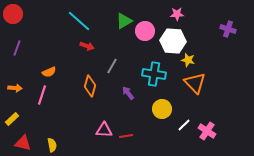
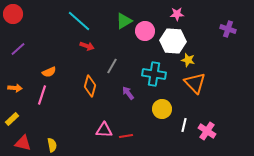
purple line: moved 1 px right, 1 px down; rotated 28 degrees clockwise
white line: rotated 32 degrees counterclockwise
